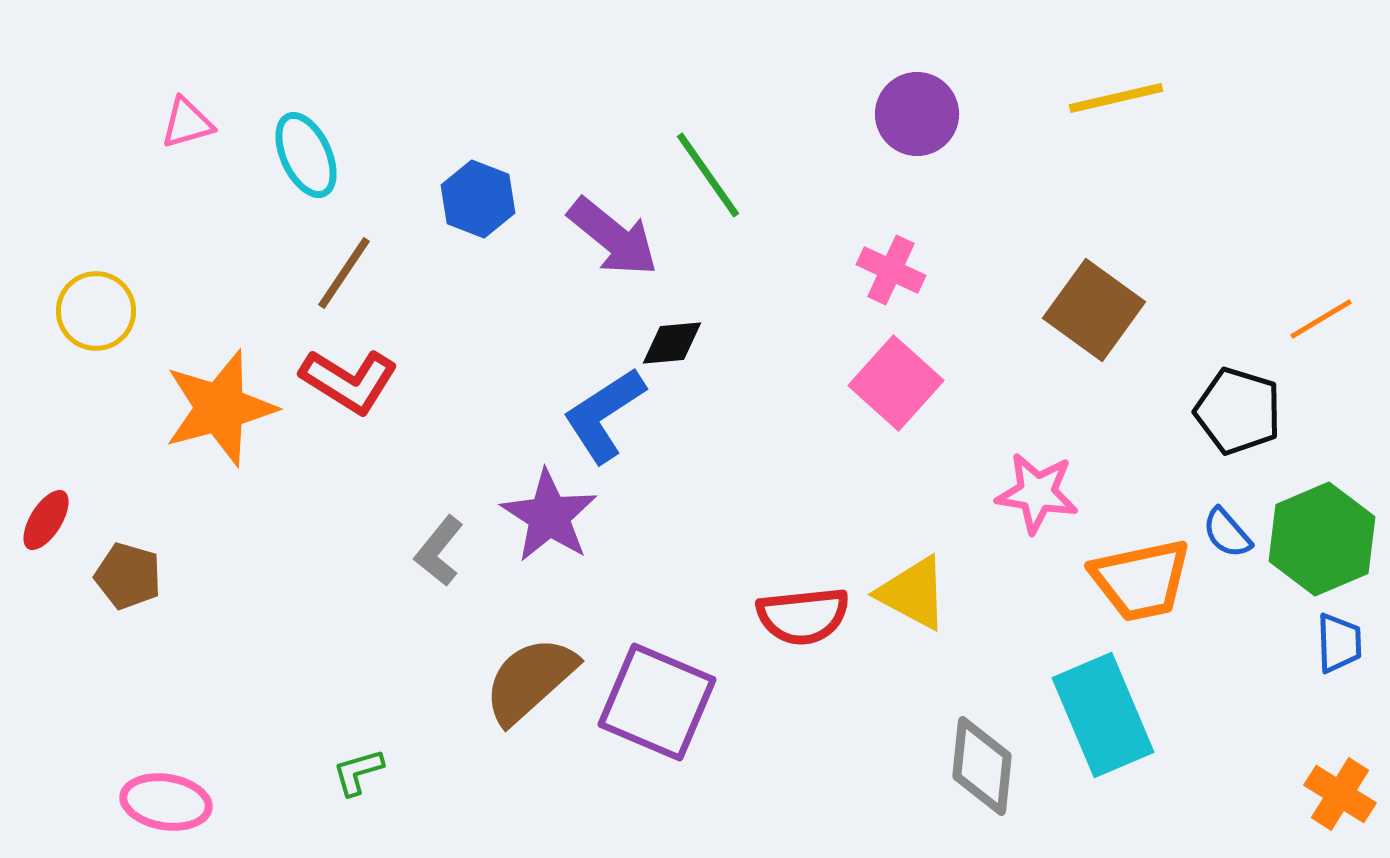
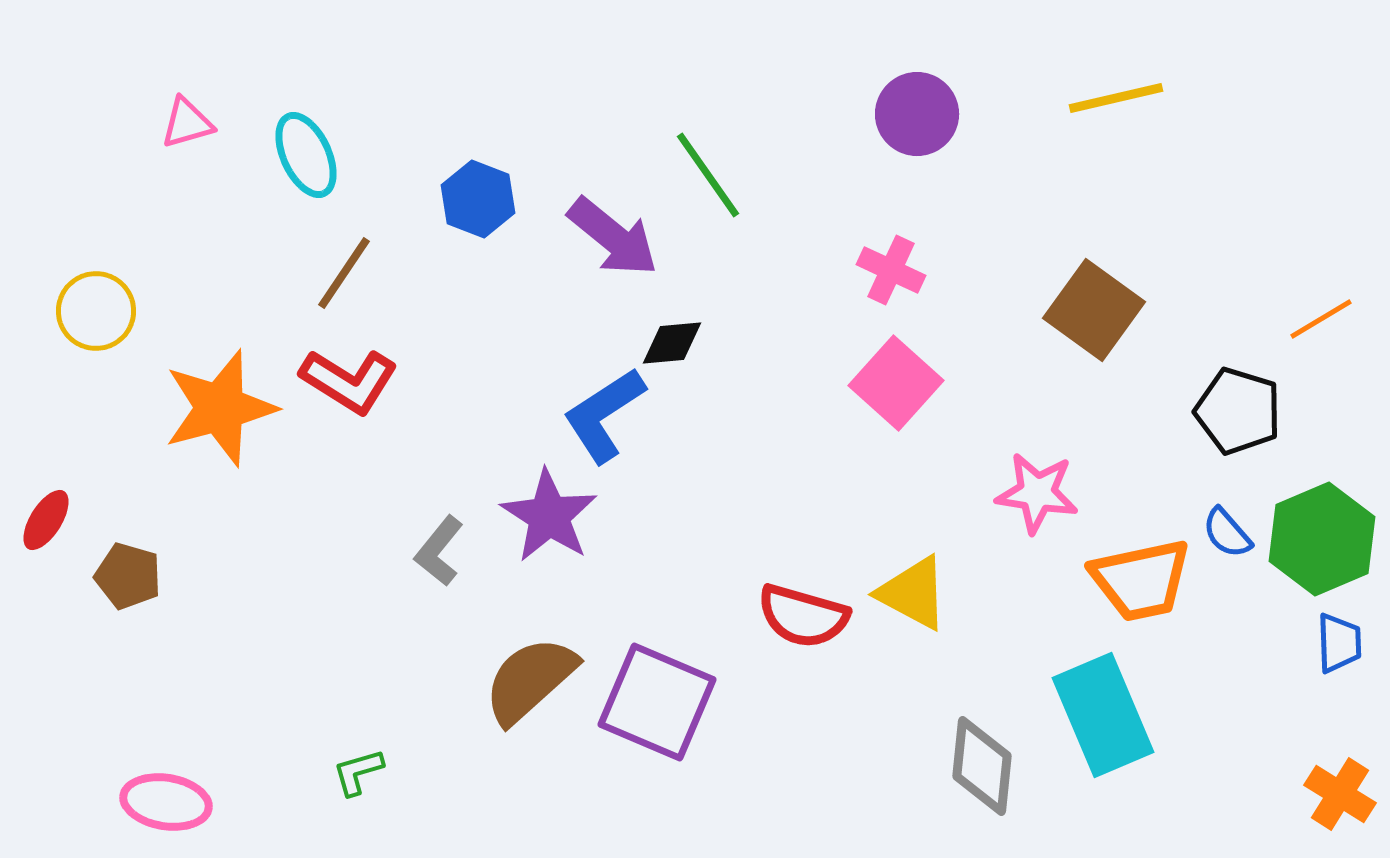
red semicircle: rotated 22 degrees clockwise
